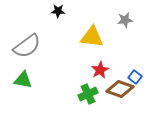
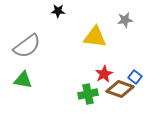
yellow triangle: moved 3 px right
red star: moved 4 px right, 4 px down
green cross: rotated 12 degrees clockwise
